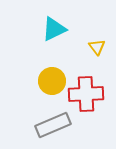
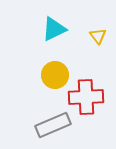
yellow triangle: moved 1 px right, 11 px up
yellow circle: moved 3 px right, 6 px up
red cross: moved 3 px down
